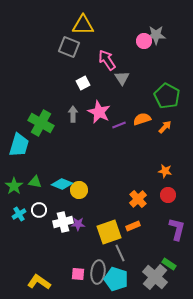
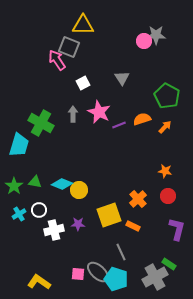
pink arrow: moved 50 px left
red circle: moved 1 px down
white cross: moved 9 px left, 8 px down
orange rectangle: rotated 48 degrees clockwise
yellow square: moved 17 px up
gray line: moved 1 px right, 1 px up
gray ellipse: rotated 55 degrees counterclockwise
gray cross: rotated 20 degrees clockwise
